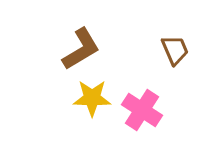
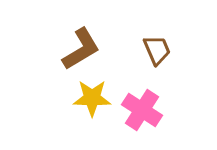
brown trapezoid: moved 18 px left
